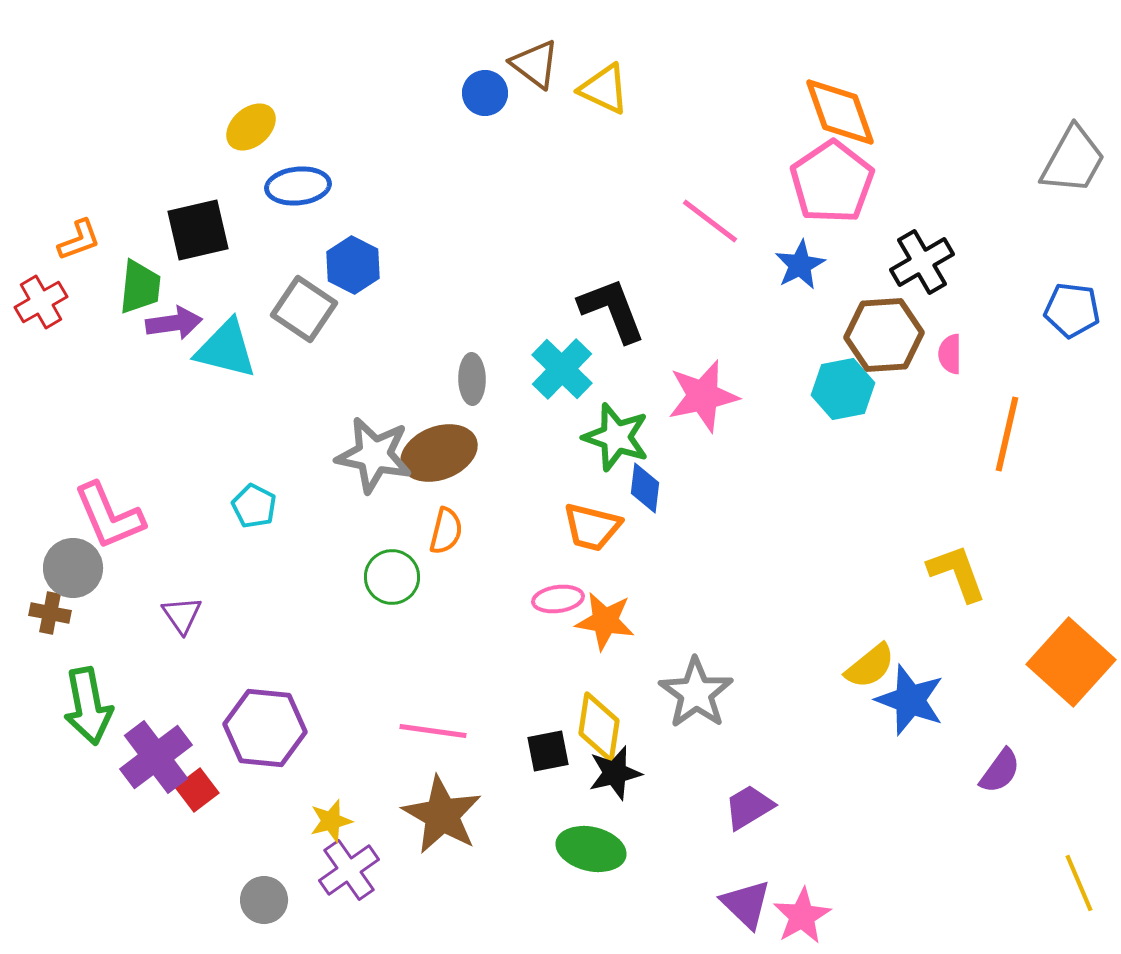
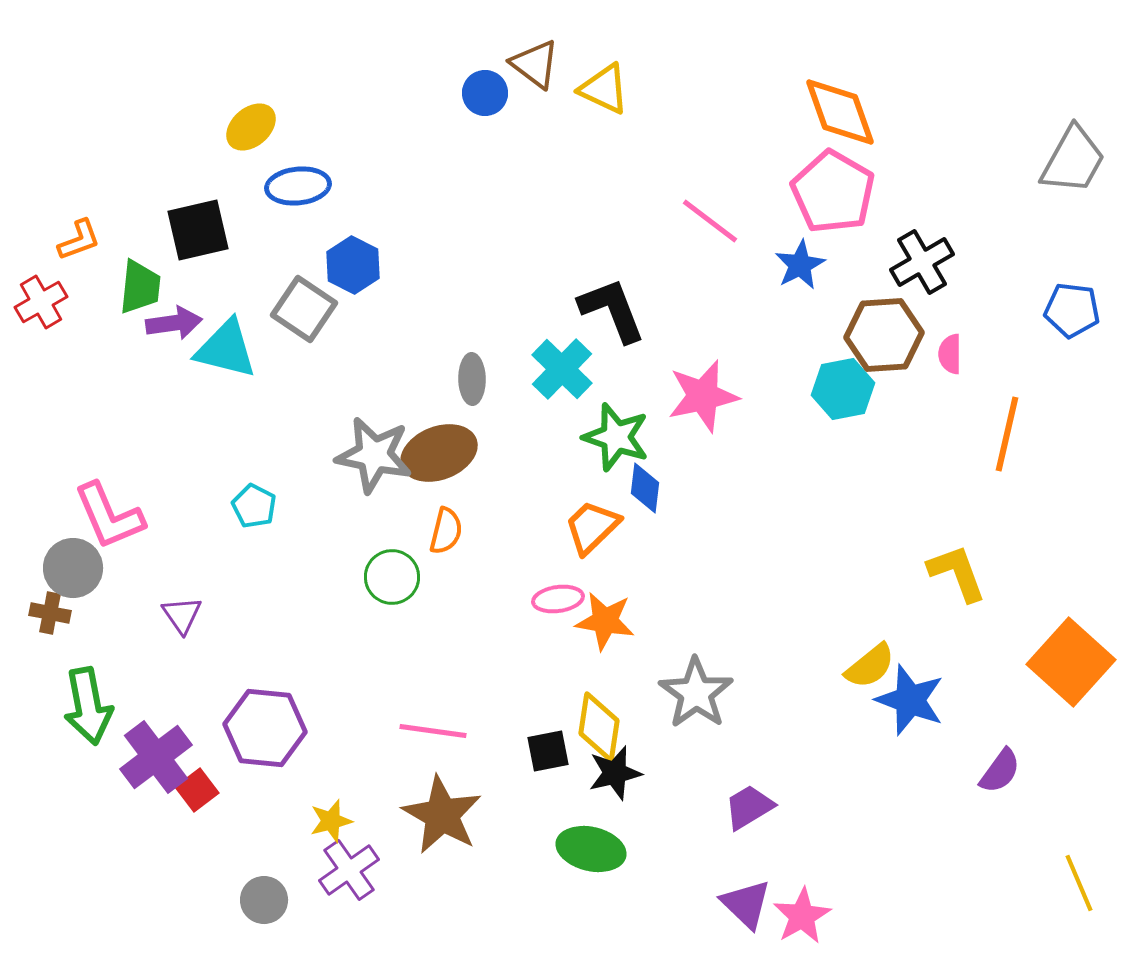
pink pentagon at (832, 182): moved 1 px right, 10 px down; rotated 8 degrees counterclockwise
orange trapezoid at (592, 527): rotated 122 degrees clockwise
